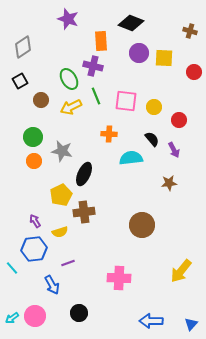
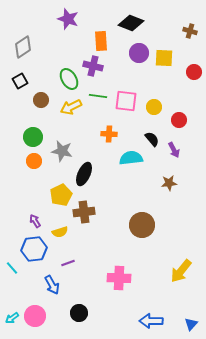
green line at (96, 96): moved 2 px right; rotated 60 degrees counterclockwise
